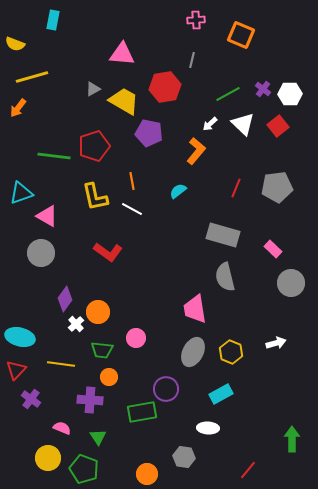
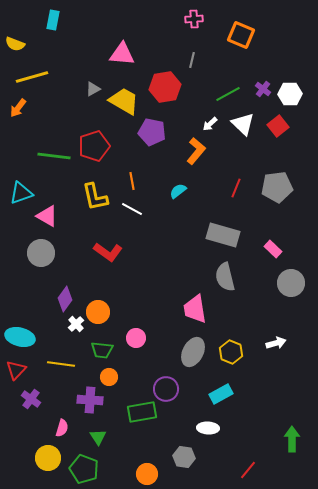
pink cross at (196, 20): moved 2 px left, 1 px up
purple pentagon at (149, 133): moved 3 px right, 1 px up
pink semicircle at (62, 428): rotated 84 degrees clockwise
